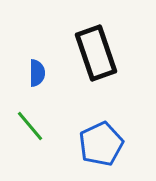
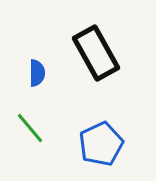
black rectangle: rotated 10 degrees counterclockwise
green line: moved 2 px down
